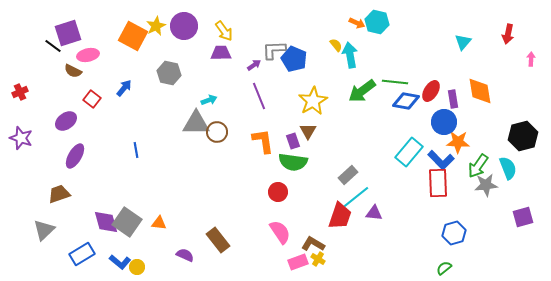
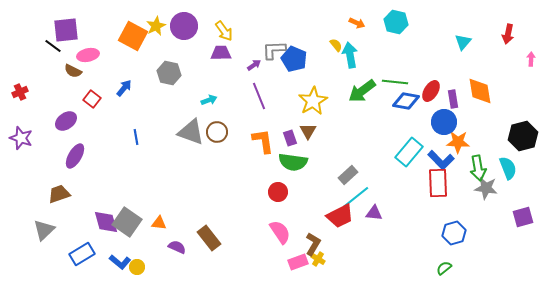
cyan hexagon at (377, 22): moved 19 px right
purple square at (68, 33): moved 2 px left, 3 px up; rotated 12 degrees clockwise
gray triangle at (196, 123): moved 5 px left, 9 px down; rotated 20 degrees clockwise
purple rectangle at (293, 141): moved 3 px left, 3 px up
blue line at (136, 150): moved 13 px up
green arrow at (478, 166): moved 2 px down; rotated 45 degrees counterclockwise
gray star at (486, 185): moved 3 px down; rotated 15 degrees clockwise
red trapezoid at (340, 216): rotated 44 degrees clockwise
brown rectangle at (218, 240): moved 9 px left, 2 px up
brown L-shape at (313, 244): rotated 90 degrees clockwise
purple semicircle at (185, 255): moved 8 px left, 8 px up
